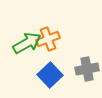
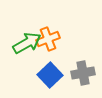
gray cross: moved 4 px left, 4 px down
